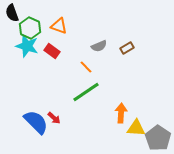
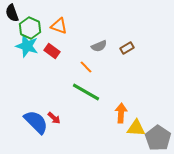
green line: rotated 64 degrees clockwise
